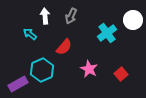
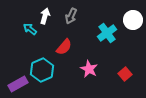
white arrow: rotated 21 degrees clockwise
cyan arrow: moved 5 px up
red square: moved 4 px right
